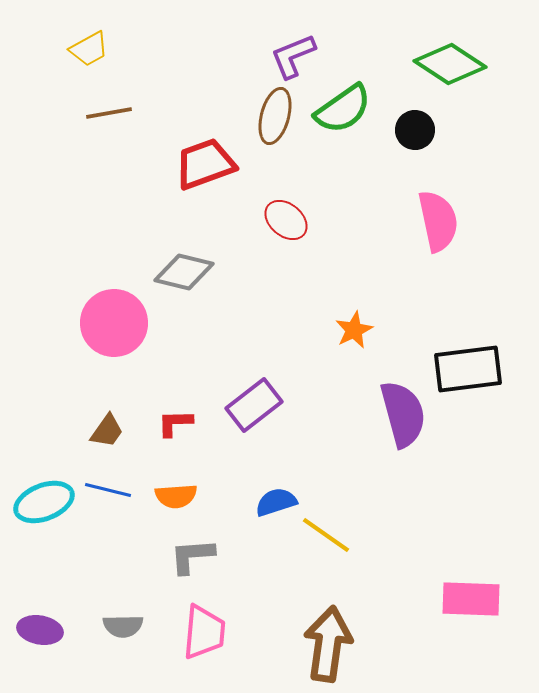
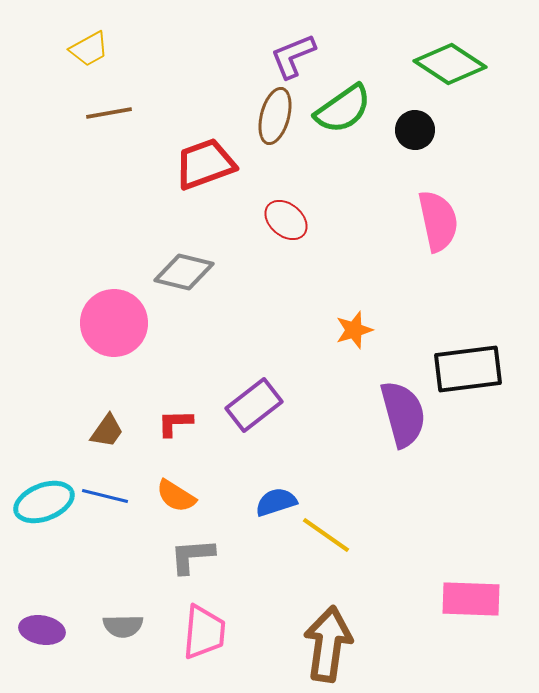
orange star: rotated 9 degrees clockwise
blue line: moved 3 px left, 6 px down
orange semicircle: rotated 36 degrees clockwise
purple ellipse: moved 2 px right
